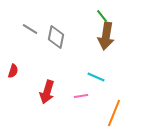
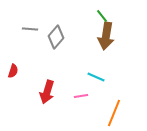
gray line: rotated 28 degrees counterclockwise
gray diamond: rotated 30 degrees clockwise
